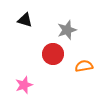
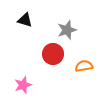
pink star: moved 1 px left
